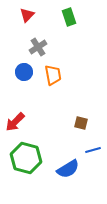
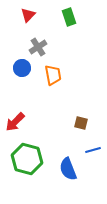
red triangle: moved 1 px right
blue circle: moved 2 px left, 4 px up
green hexagon: moved 1 px right, 1 px down
blue semicircle: rotated 100 degrees clockwise
